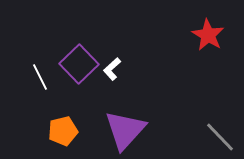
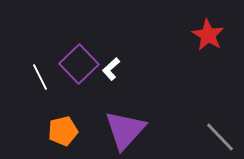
white L-shape: moved 1 px left
